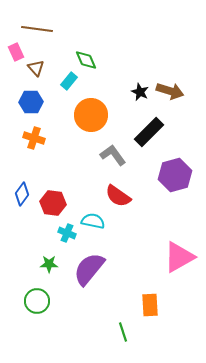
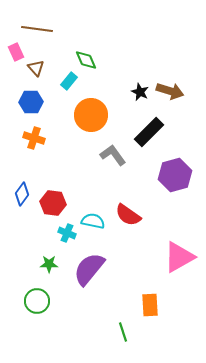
red semicircle: moved 10 px right, 19 px down
